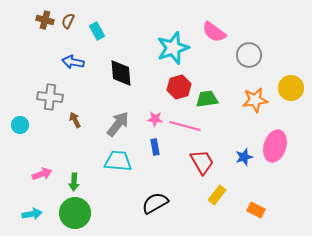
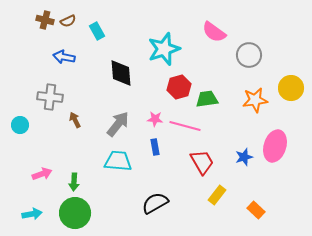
brown semicircle: rotated 140 degrees counterclockwise
cyan star: moved 9 px left, 1 px down
blue arrow: moved 9 px left, 5 px up
orange rectangle: rotated 18 degrees clockwise
